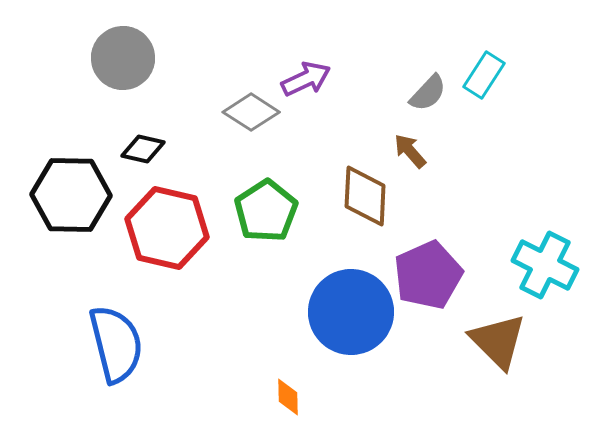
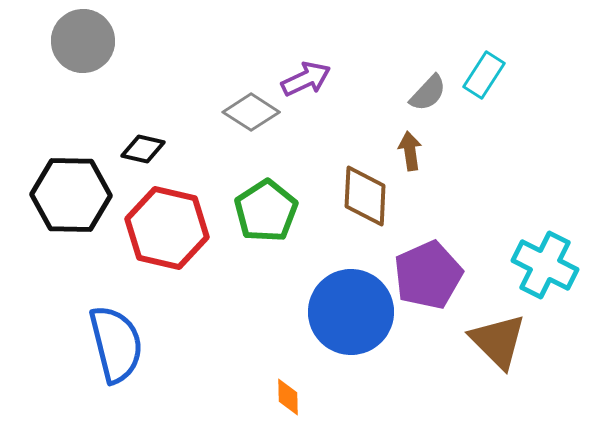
gray circle: moved 40 px left, 17 px up
brown arrow: rotated 33 degrees clockwise
